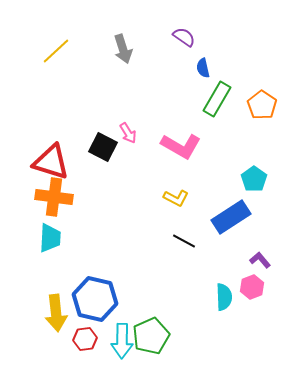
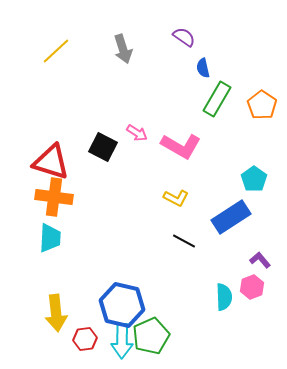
pink arrow: moved 9 px right; rotated 25 degrees counterclockwise
blue hexagon: moved 27 px right, 6 px down
